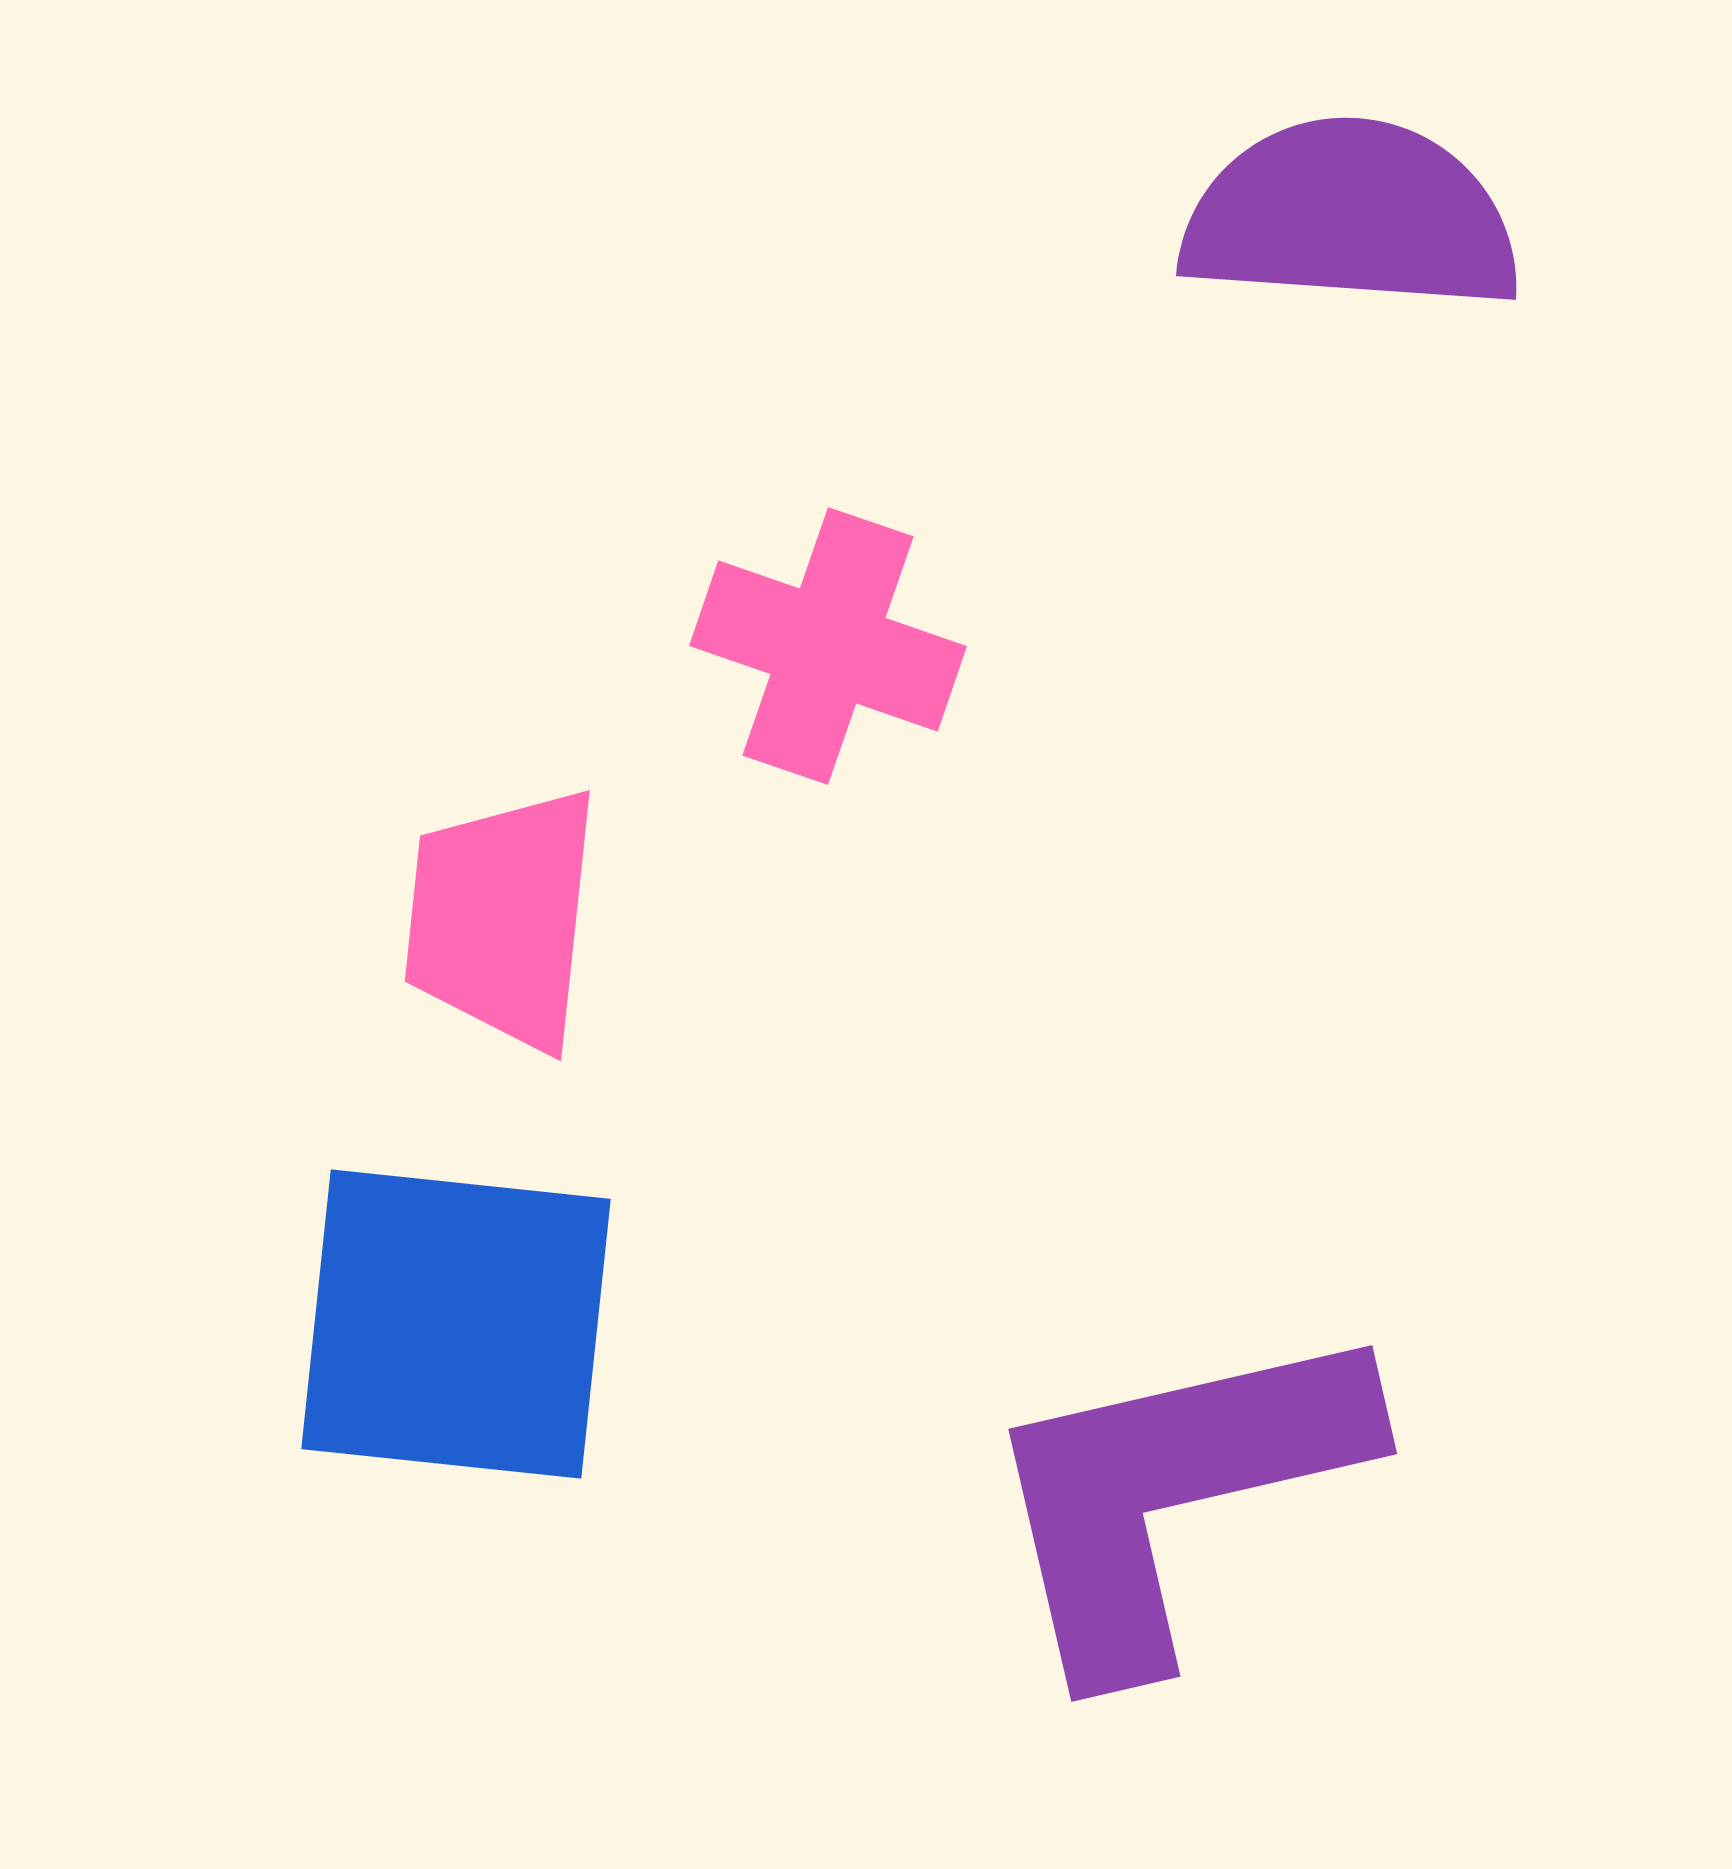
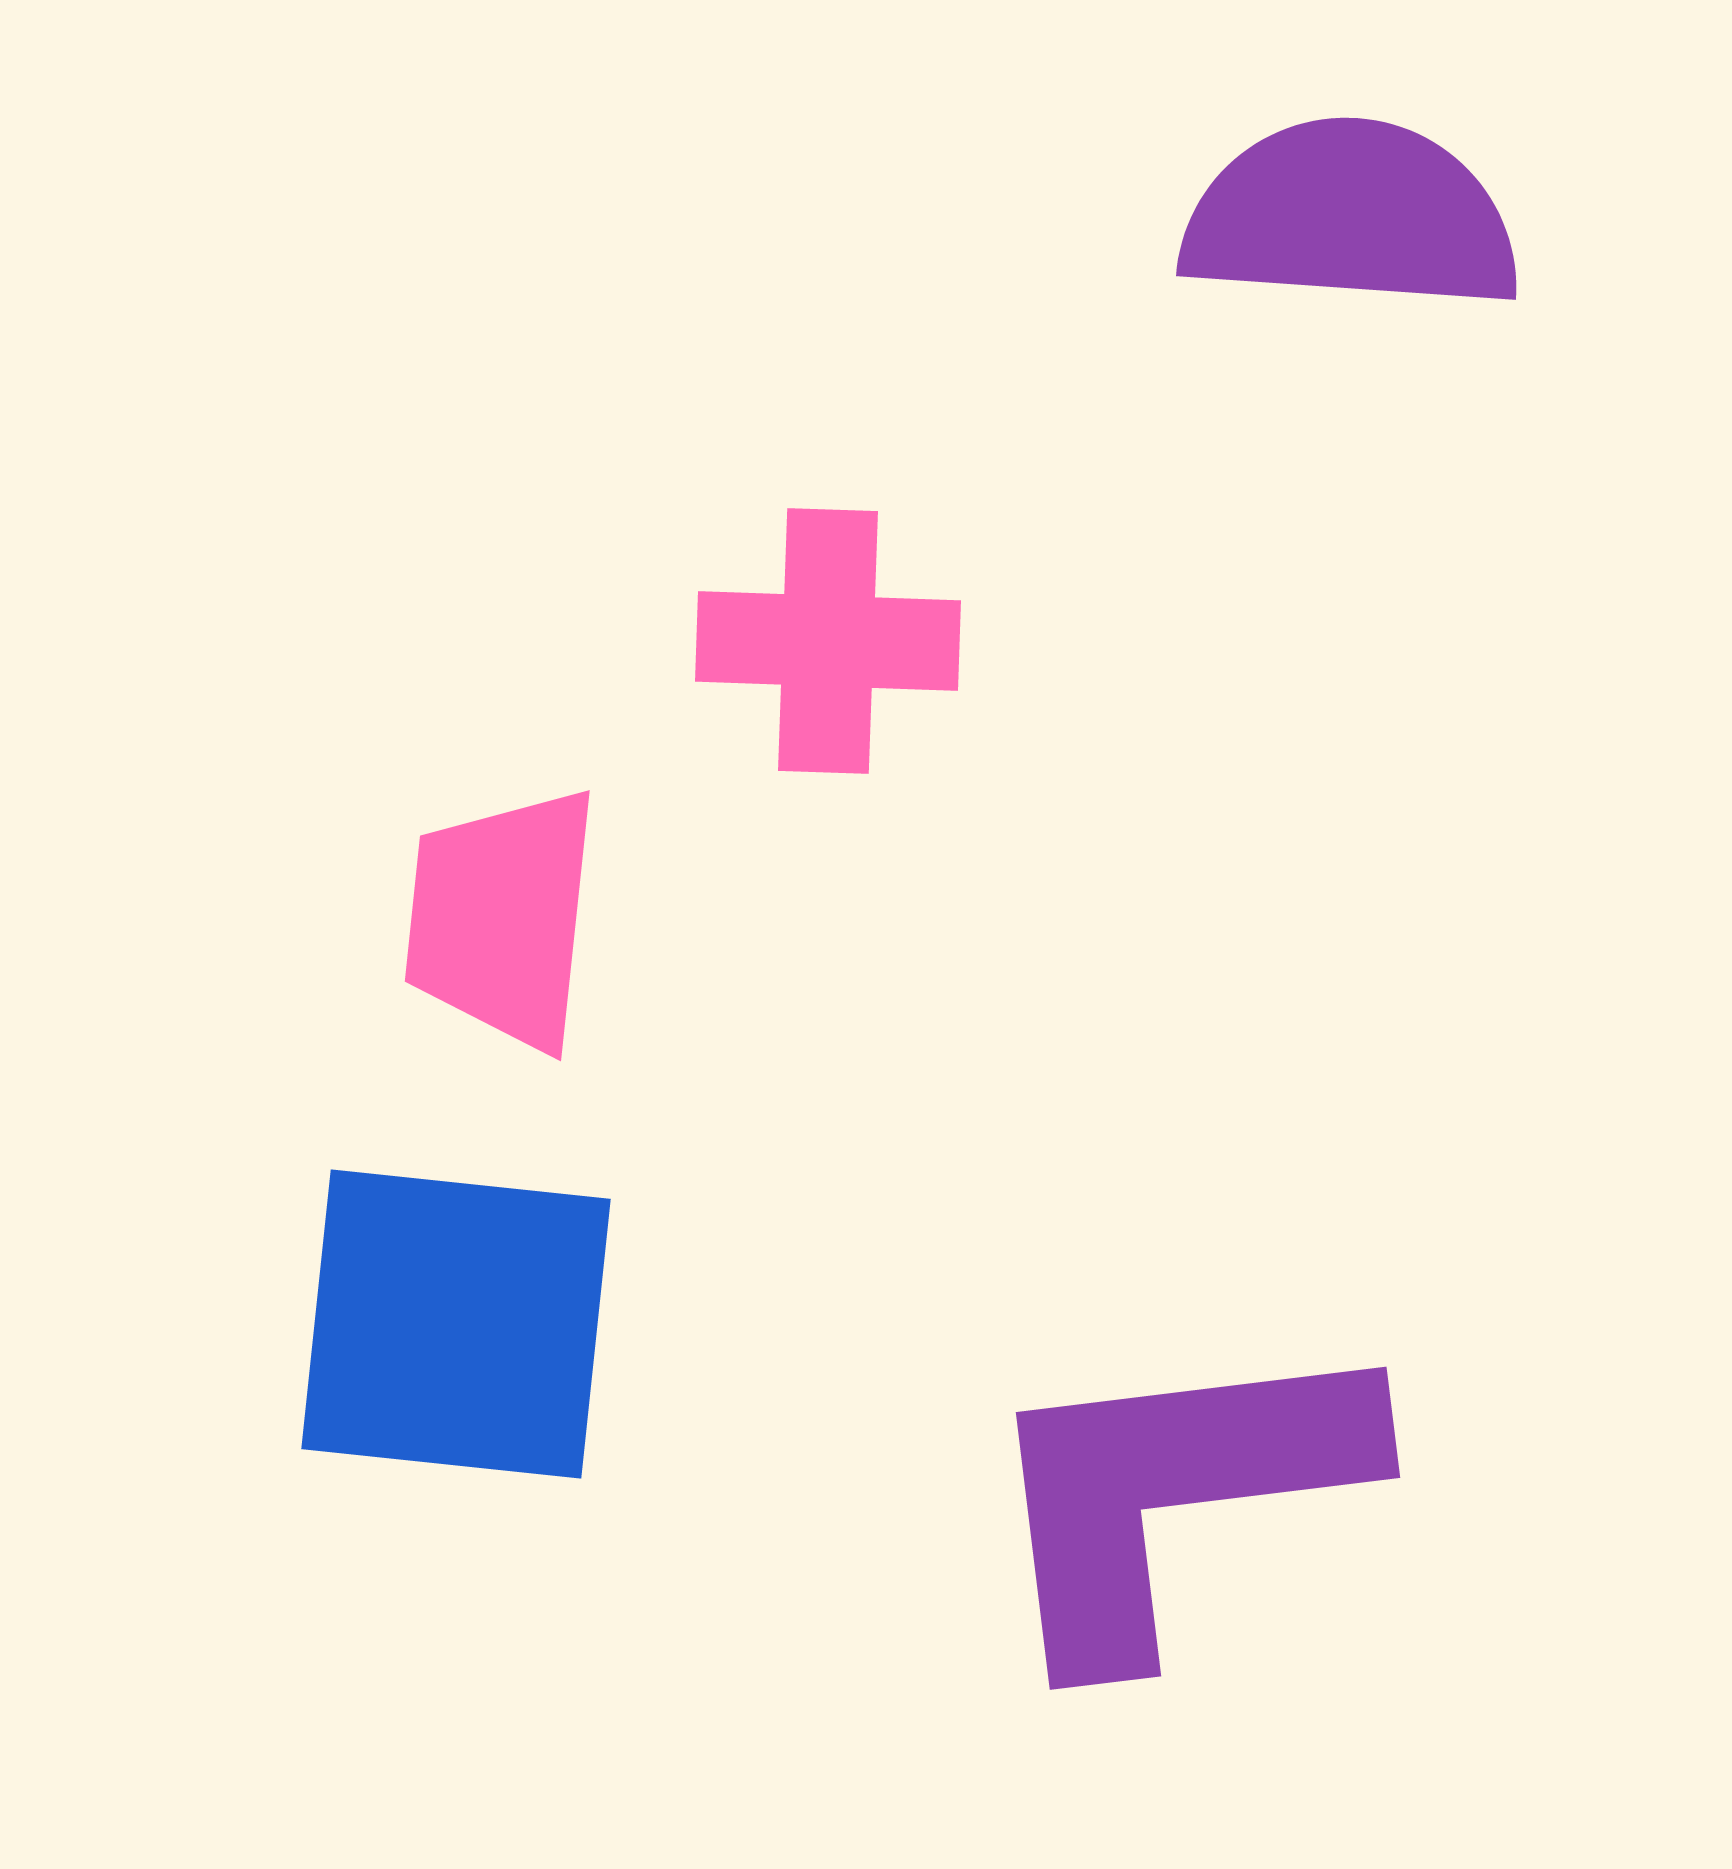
pink cross: moved 5 px up; rotated 17 degrees counterclockwise
purple L-shape: rotated 6 degrees clockwise
